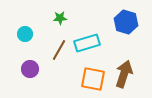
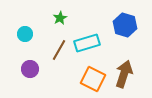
green star: rotated 24 degrees counterclockwise
blue hexagon: moved 1 px left, 3 px down
orange square: rotated 15 degrees clockwise
